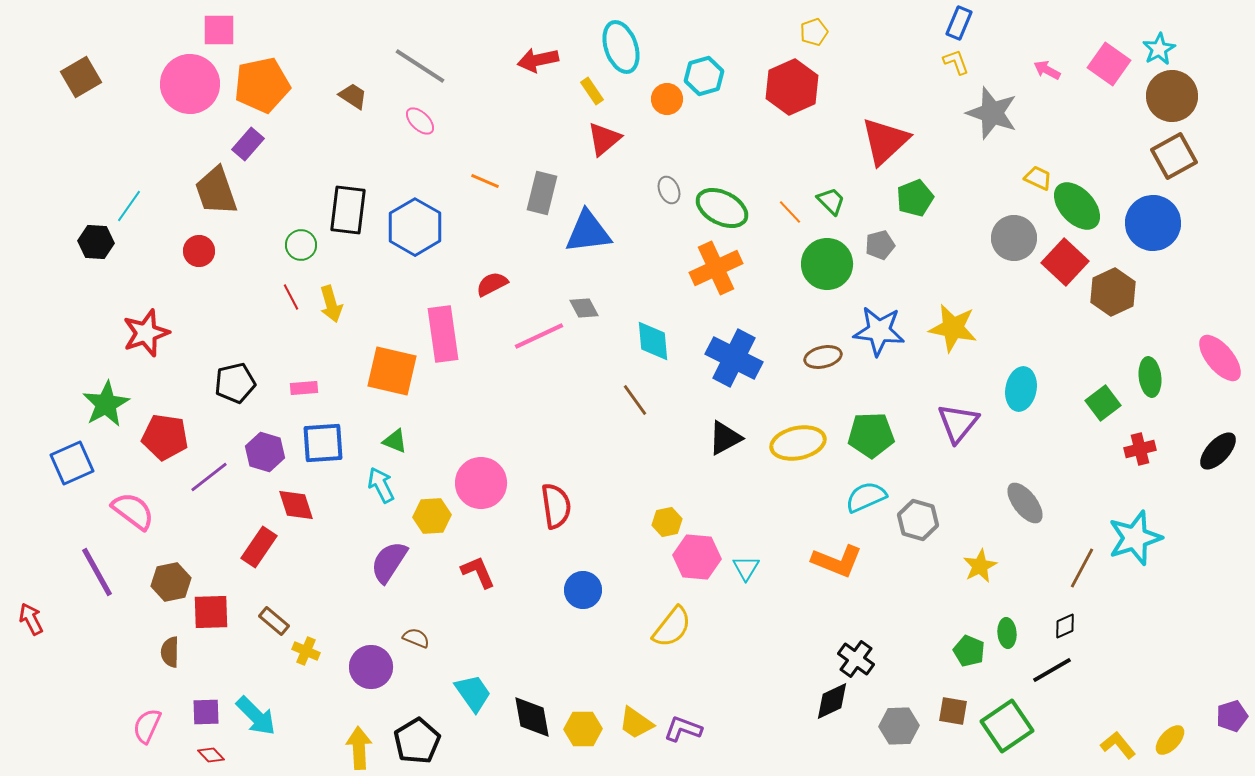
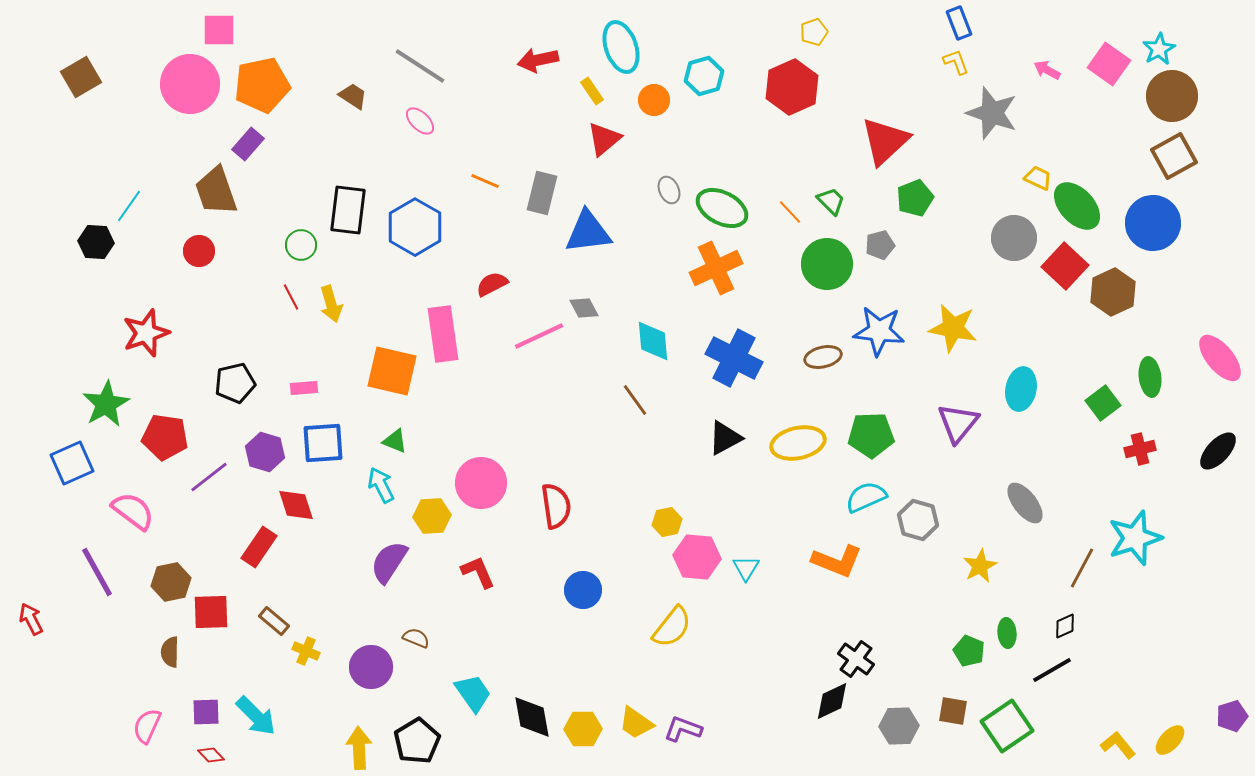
blue rectangle at (959, 23): rotated 44 degrees counterclockwise
orange circle at (667, 99): moved 13 px left, 1 px down
red square at (1065, 262): moved 4 px down
